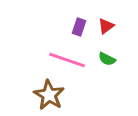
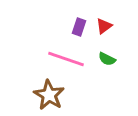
red triangle: moved 2 px left
pink line: moved 1 px left, 1 px up
